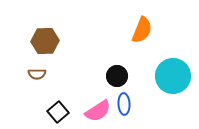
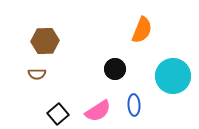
black circle: moved 2 px left, 7 px up
blue ellipse: moved 10 px right, 1 px down
black square: moved 2 px down
